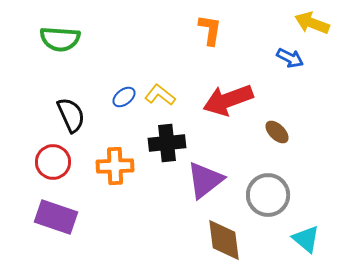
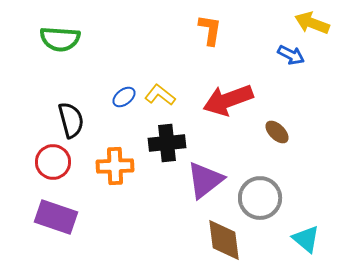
blue arrow: moved 1 px right, 3 px up
black semicircle: moved 5 px down; rotated 9 degrees clockwise
gray circle: moved 8 px left, 3 px down
